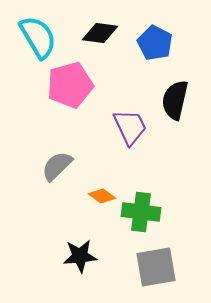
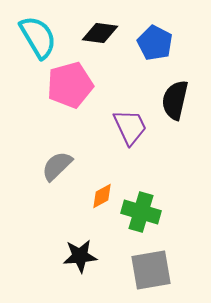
orange diamond: rotated 64 degrees counterclockwise
green cross: rotated 9 degrees clockwise
gray square: moved 5 px left, 3 px down
